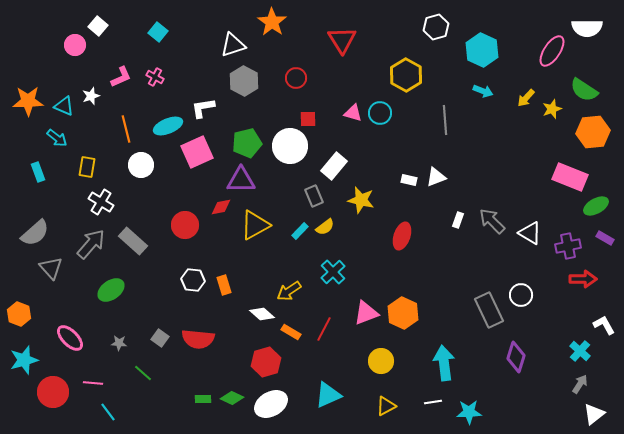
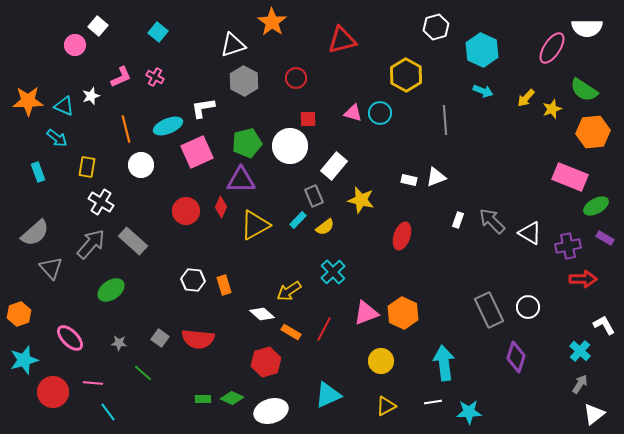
red triangle at (342, 40): rotated 48 degrees clockwise
pink ellipse at (552, 51): moved 3 px up
red diamond at (221, 207): rotated 55 degrees counterclockwise
red circle at (185, 225): moved 1 px right, 14 px up
cyan rectangle at (300, 231): moved 2 px left, 11 px up
white circle at (521, 295): moved 7 px right, 12 px down
orange hexagon at (19, 314): rotated 20 degrees clockwise
white ellipse at (271, 404): moved 7 px down; rotated 12 degrees clockwise
